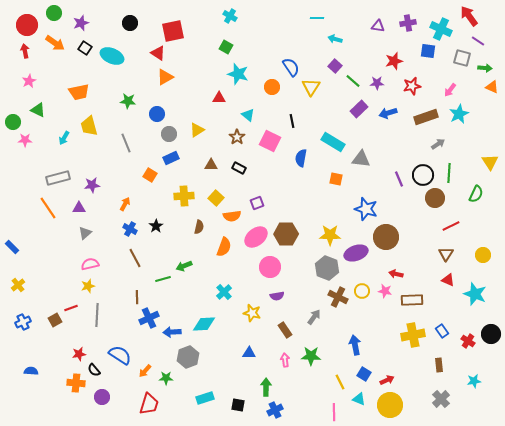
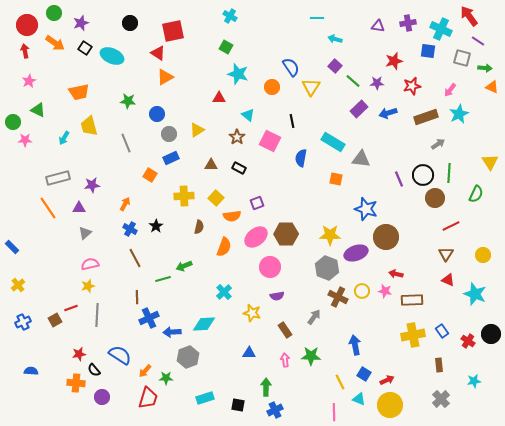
red trapezoid at (149, 404): moved 1 px left, 6 px up
